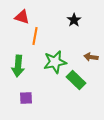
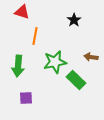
red triangle: moved 5 px up
